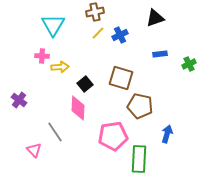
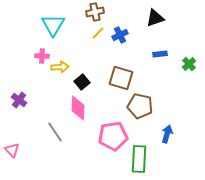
green cross: rotated 16 degrees counterclockwise
black square: moved 3 px left, 2 px up
pink triangle: moved 22 px left
